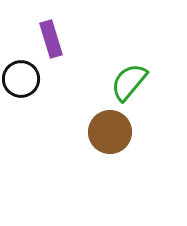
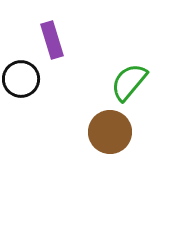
purple rectangle: moved 1 px right, 1 px down
